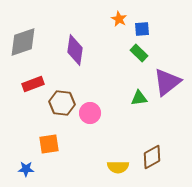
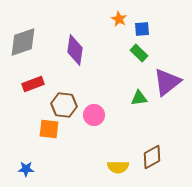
brown hexagon: moved 2 px right, 2 px down
pink circle: moved 4 px right, 2 px down
orange square: moved 15 px up; rotated 15 degrees clockwise
